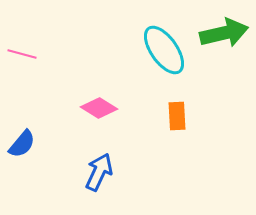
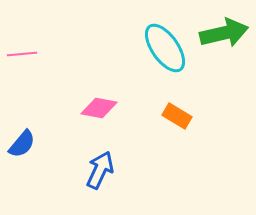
cyan ellipse: moved 1 px right, 2 px up
pink line: rotated 20 degrees counterclockwise
pink diamond: rotated 21 degrees counterclockwise
orange rectangle: rotated 56 degrees counterclockwise
blue arrow: moved 1 px right, 2 px up
